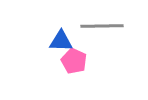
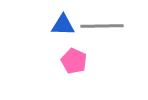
blue triangle: moved 2 px right, 16 px up
